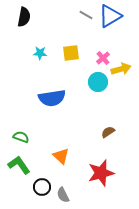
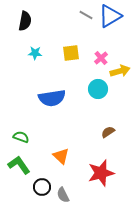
black semicircle: moved 1 px right, 4 px down
cyan star: moved 5 px left
pink cross: moved 2 px left
yellow arrow: moved 1 px left, 2 px down
cyan circle: moved 7 px down
